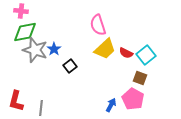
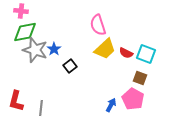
cyan square: moved 1 px up; rotated 30 degrees counterclockwise
